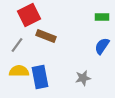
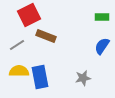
gray line: rotated 21 degrees clockwise
